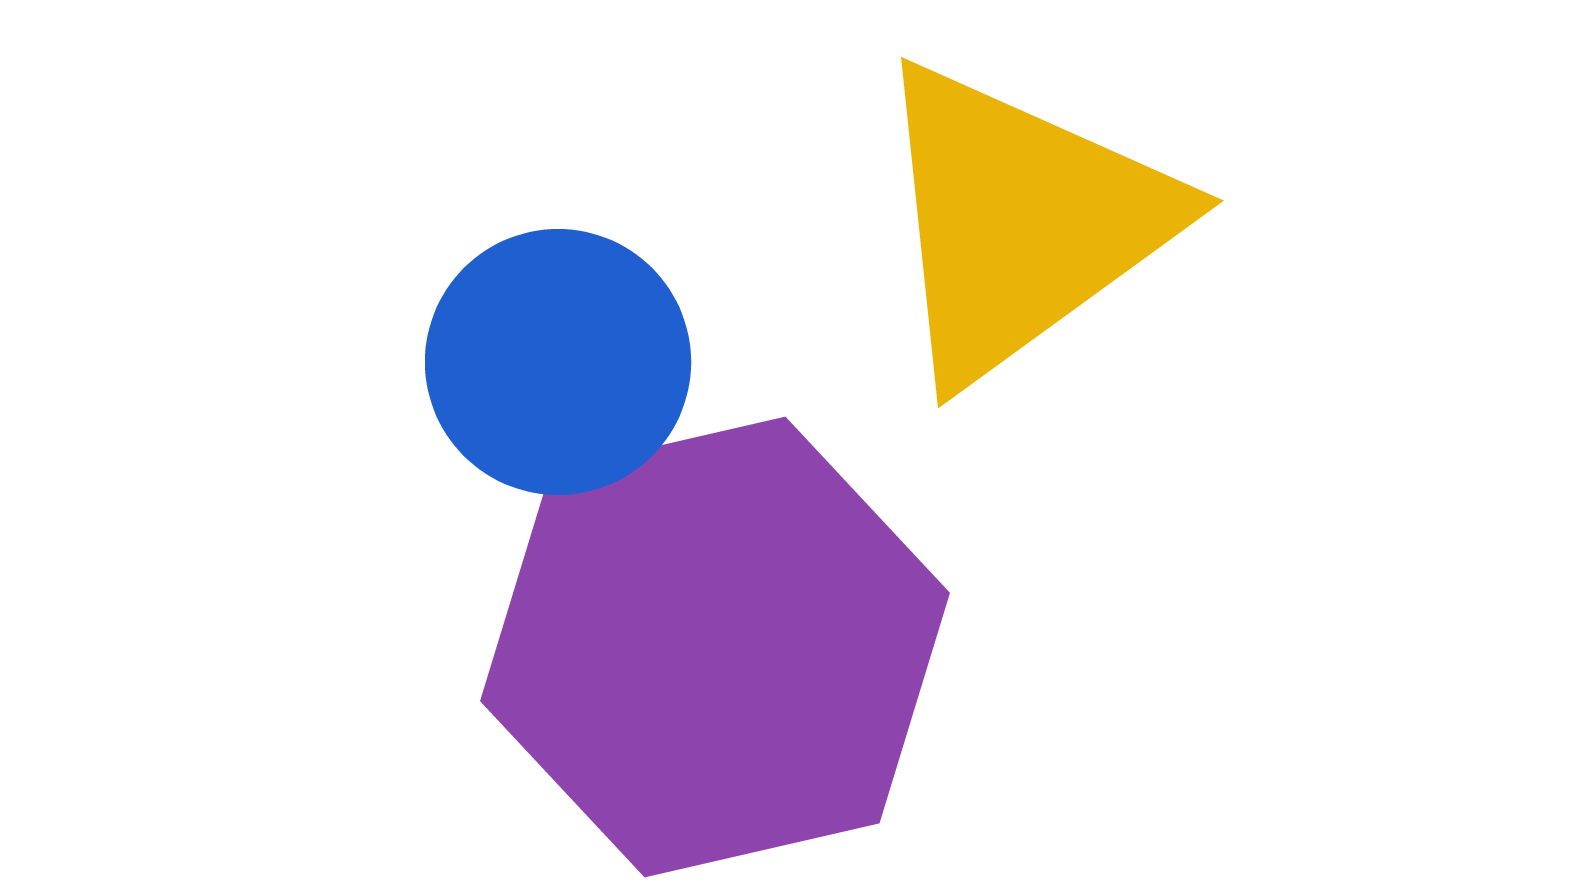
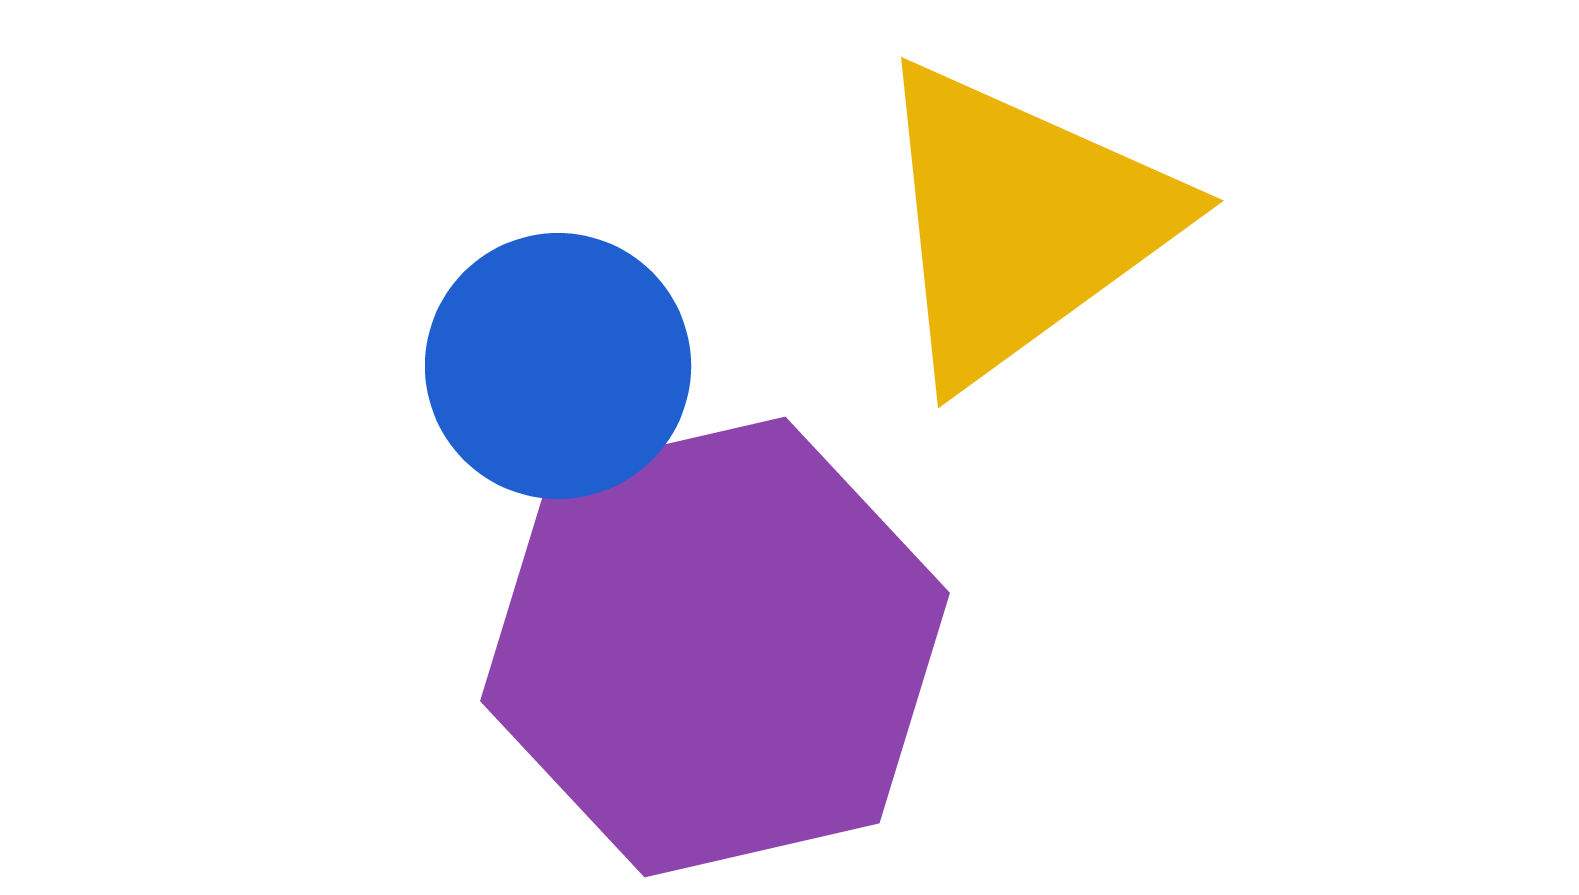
blue circle: moved 4 px down
